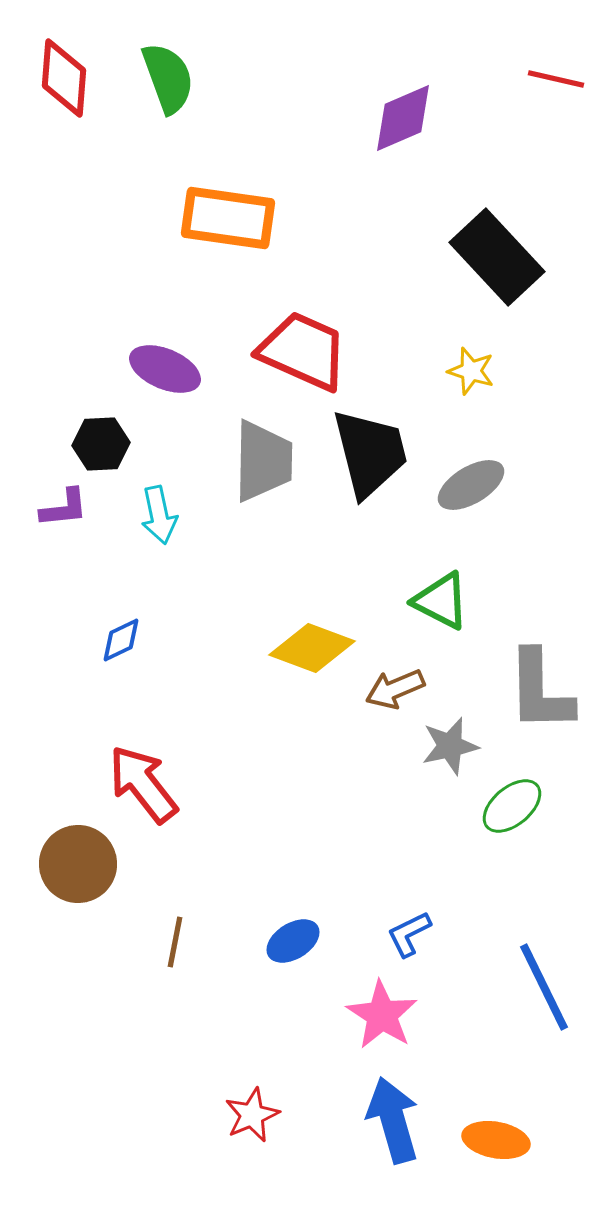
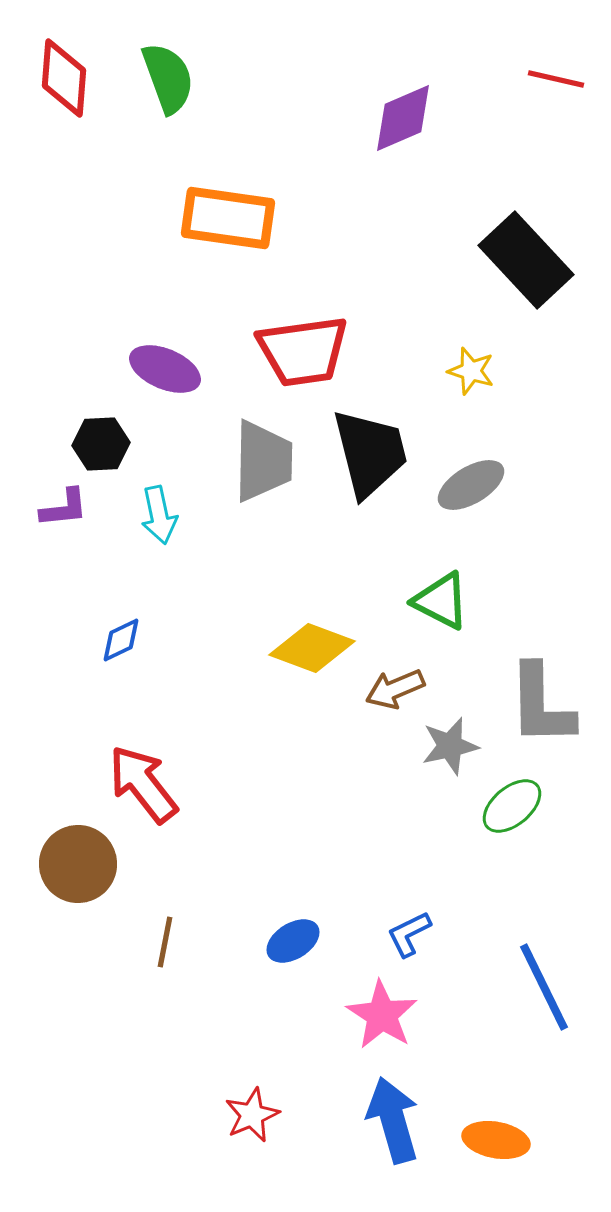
black rectangle: moved 29 px right, 3 px down
red trapezoid: rotated 148 degrees clockwise
gray L-shape: moved 1 px right, 14 px down
brown line: moved 10 px left
